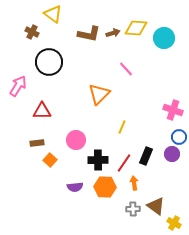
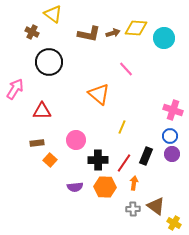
pink arrow: moved 3 px left, 3 px down
orange triangle: rotated 35 degrees counterclockwise
blue circle: moved 9 px left, 1 px up
orange arrow: rotated 16 degrees clockwise
